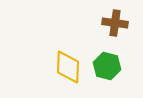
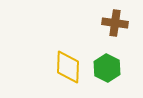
green hexagon: moved 2 px down; rotated 12 degrees clockwise
